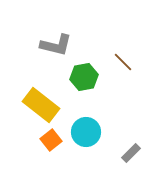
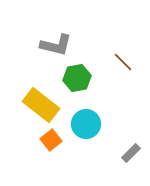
green hexagon: moved 7 px left, 1 px down
cyan circle: moved 8 px up
